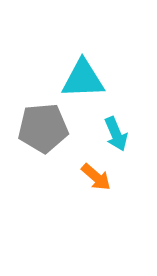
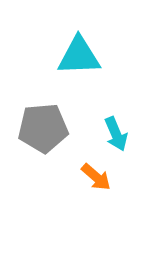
cyan triangle: moved 4 px left, 23 px up
